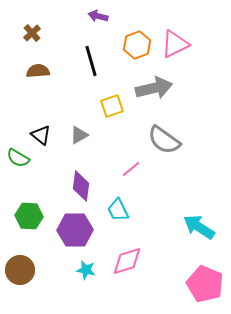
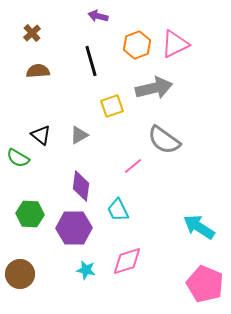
pink line: moved 2 px right, 3 px up
green hexagon: moved 1 px right, 2 px up
purple hexagon: moved 1 px left, 2 px up
brown circle: moved 4 px down
